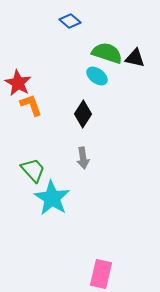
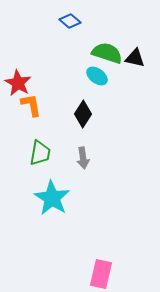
orange L-shape: rotated 10 degrees clockwise
green trapezoid: moved 7 px right, 17 px up; rotated 52 degrees clockwise
